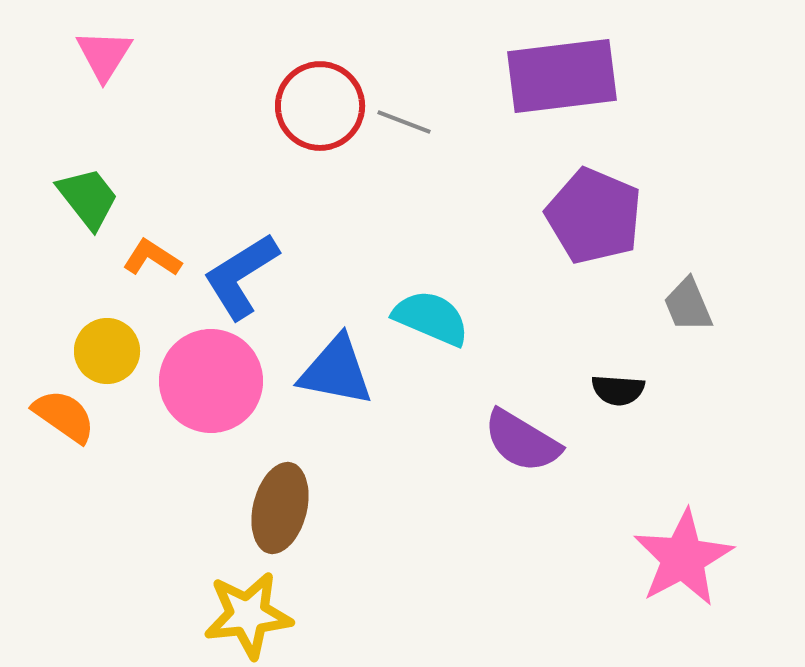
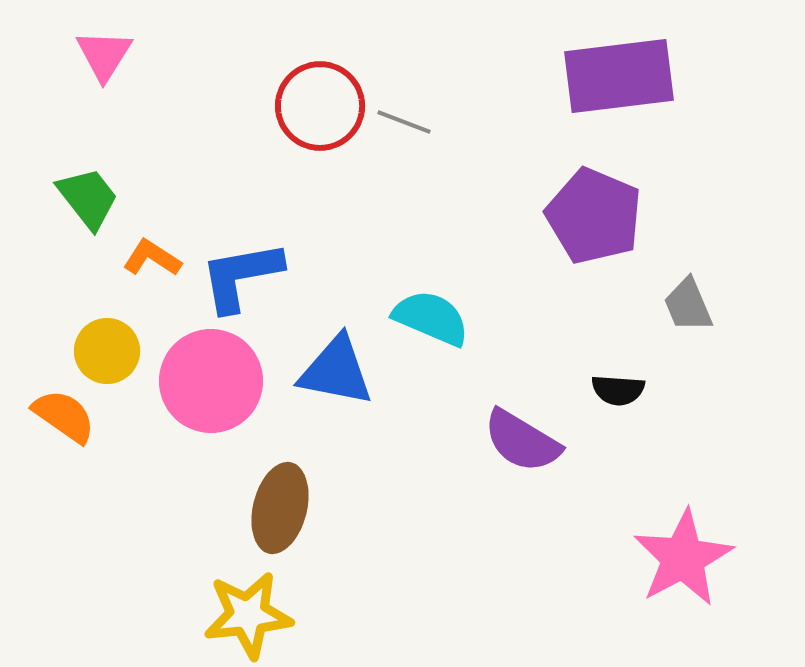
purple rectangle: moved 57 px right
blue L-shape: rotated 22 degrees clockwise
